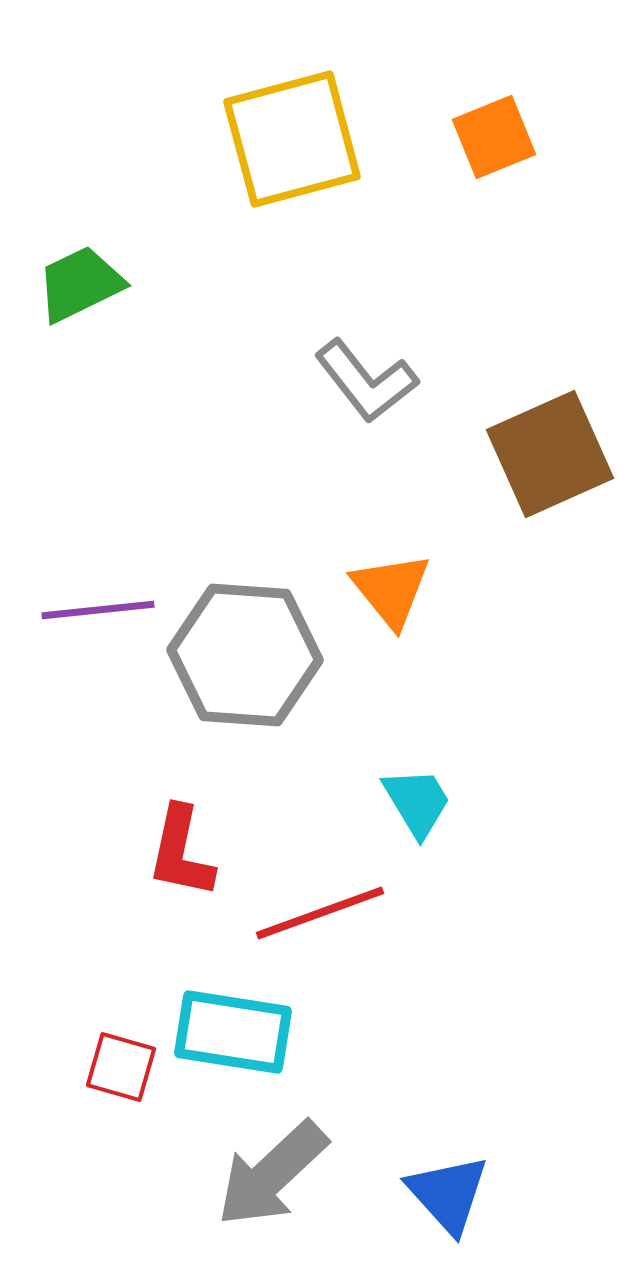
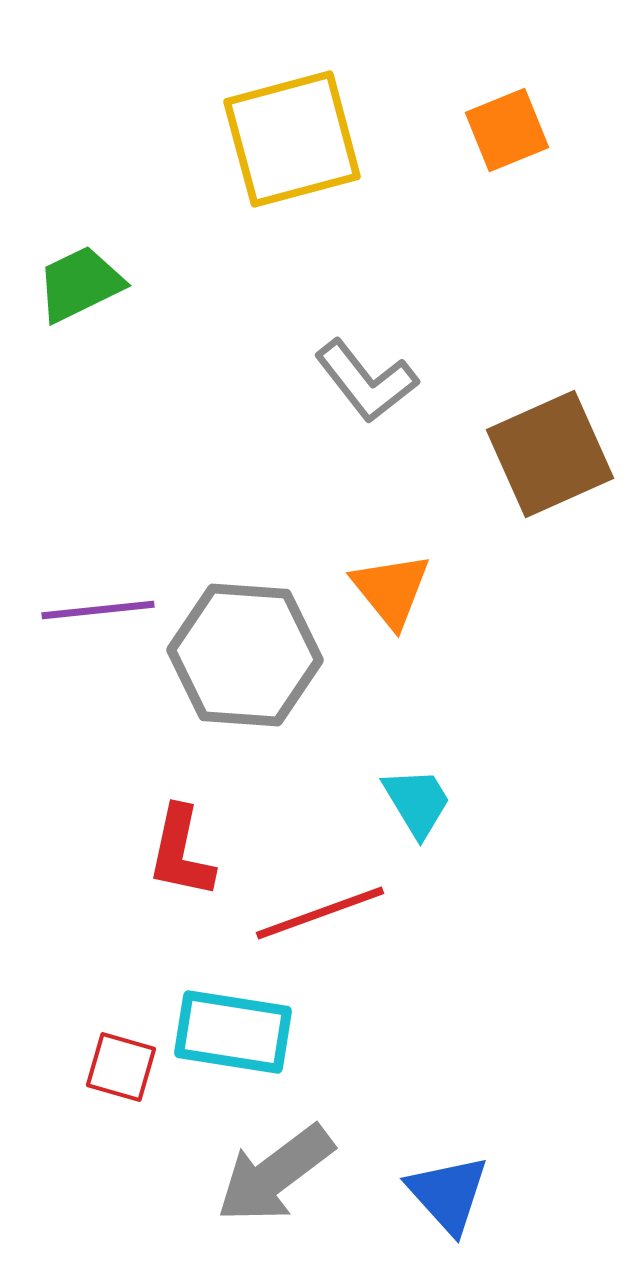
orange square: moved 13 px right, 7 px up
gray arrow: moved 3 px right; rotated 6 degrees clockwise
